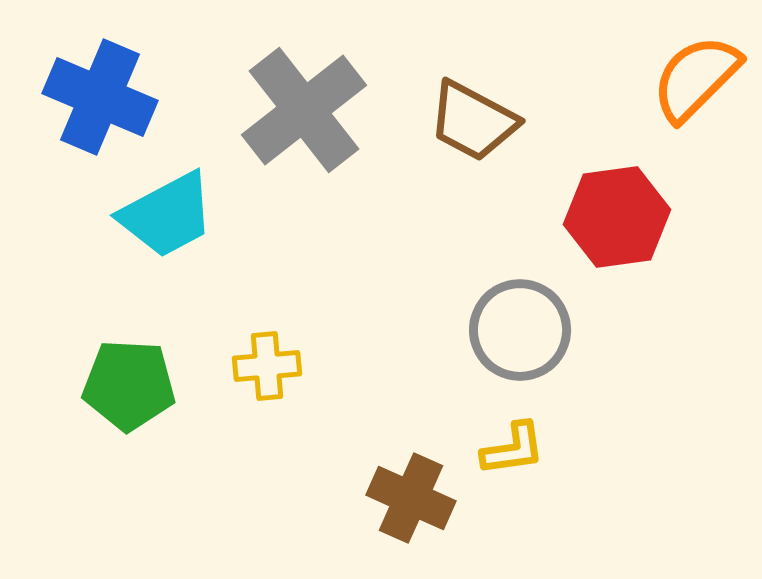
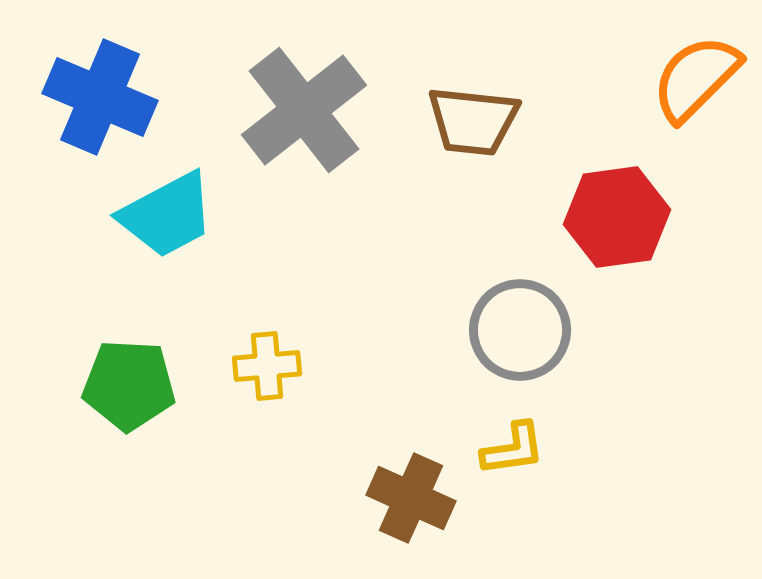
brown trapezoid: rotated 22 degrees counterclockwise
